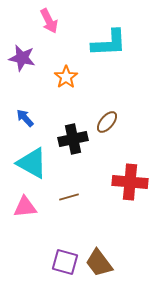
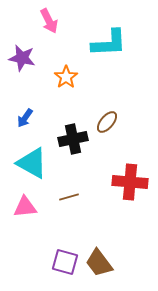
blue arrow: rotated 102 degrees counterclockwise
